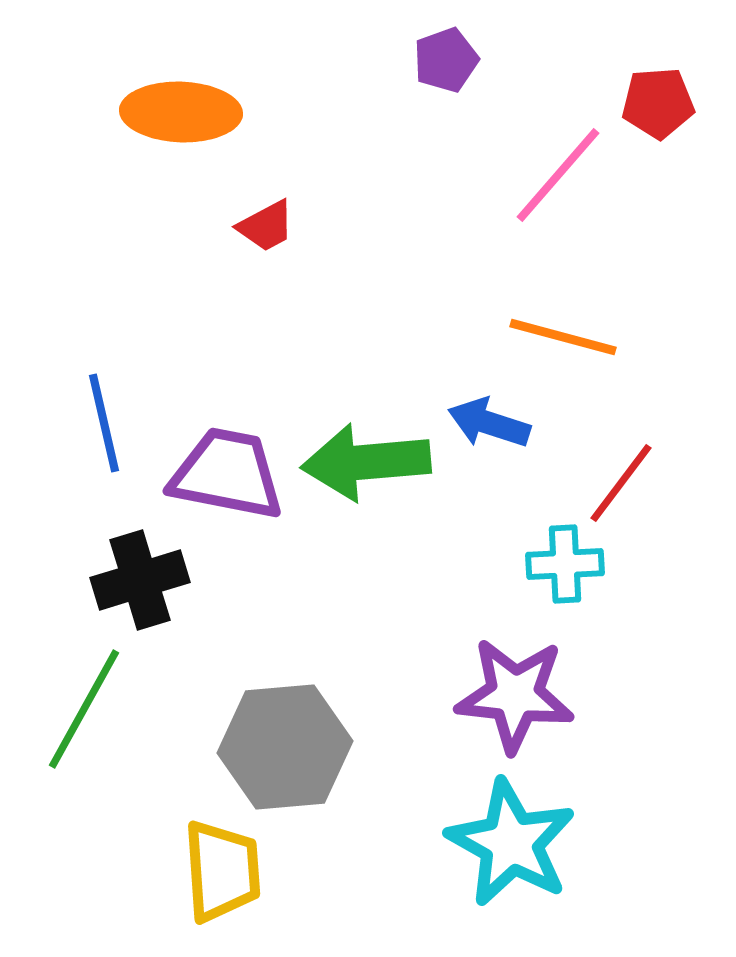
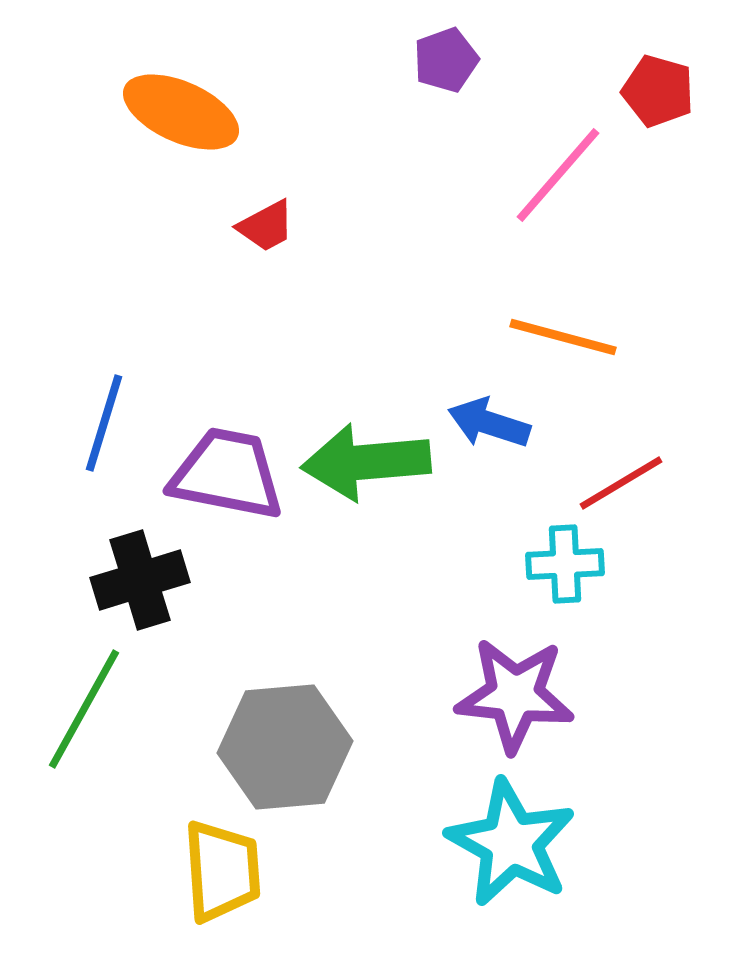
red pentagon: moved 12 px up; rotated 20 degrees clockwise
orange ellipse: rotated 22 degrees clockwise
blue line: rotated 30 degrees clockwise
red line: rotated 22 degrees clockwise
